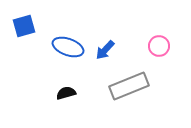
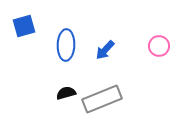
blue ellipse: moved 2 px left, 2 px up; rotated 72 degrees clockwise
gray rectangle: moved 27 px left, 13 px down
